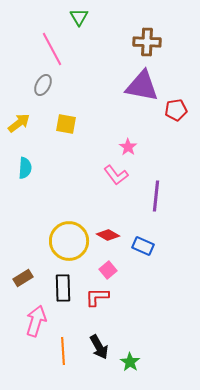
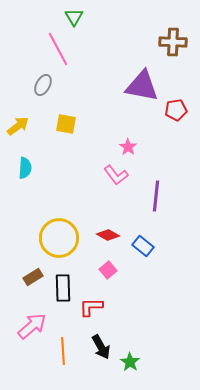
green triangle: moved 5 px left
brown cross: moved 26 px right
pink line: moved 6 px right
yellow arrow: moved 1 px left, 3 px down
yellow circle: moved 10 px left, 3 px up
blue rectangle: rotated 15 degrees clockwise
brown rectangle: moved 10 px right, 1 px up
red L-shape: moved 6 px left, 10 px down
pink arrow: moved 4 px left, 5 px down; rotated 32 degrees clockwise
black arrow: moved 2 px right
